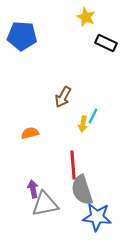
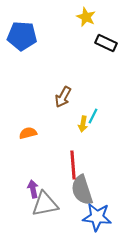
orange semicircle: moved 2 px left
